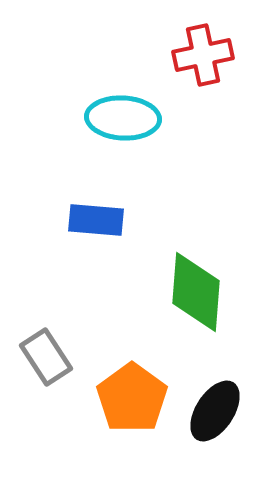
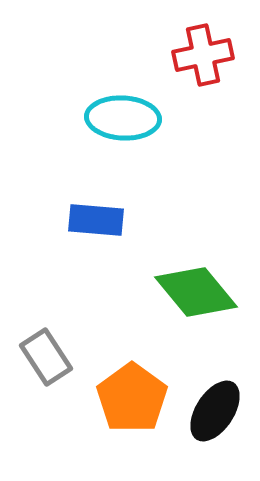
green diamond: rotated 44 degrees counterclockwise
